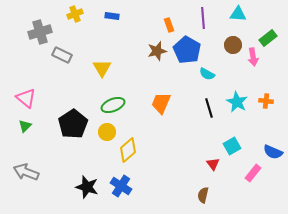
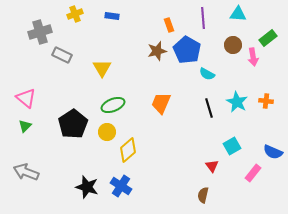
red triangle: moved 1 px left, 2 px down
